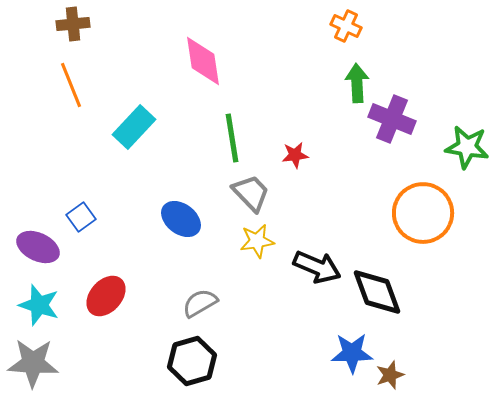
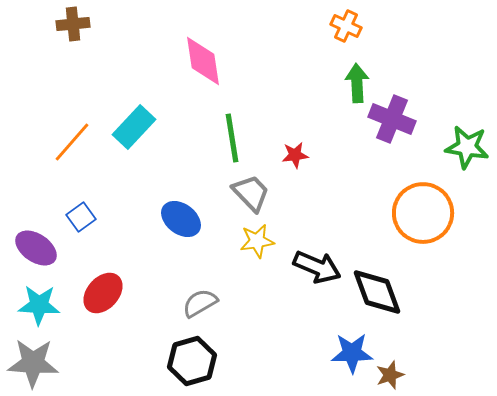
orange line: moved 1 px right, 57 px down; rotated 63 degrees clockwise
purple ellipse: moved 2 px left, 1 px down; rotated 9 degrees clockwise
red ellipse: moved 3 px left, 3 px up
cyan star: rotated 15 degrees counterclockwise
